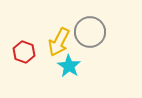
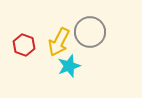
red hexagon: moved 7 px up
cyan star: rotated 20 degrees clockwise
